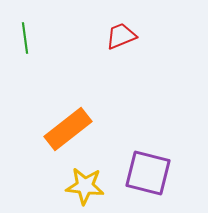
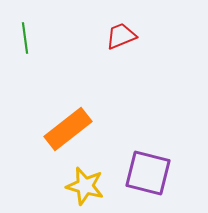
yellow star: rotated 9 degrees clockwise
